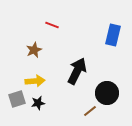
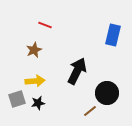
red line: moved 7 px left
